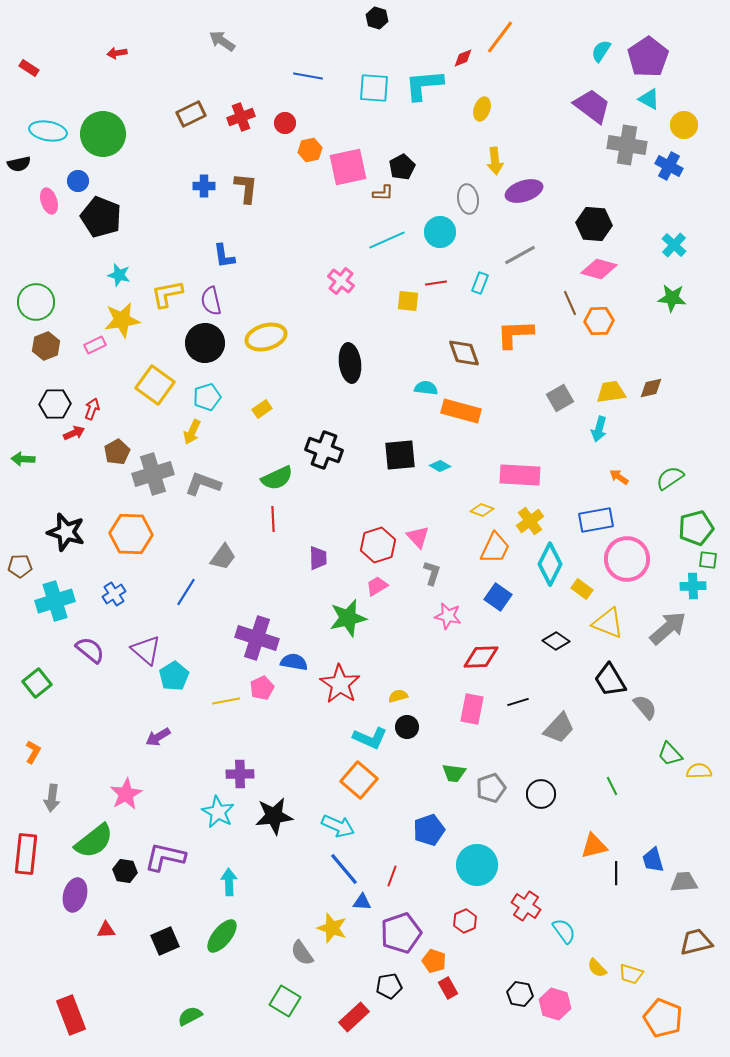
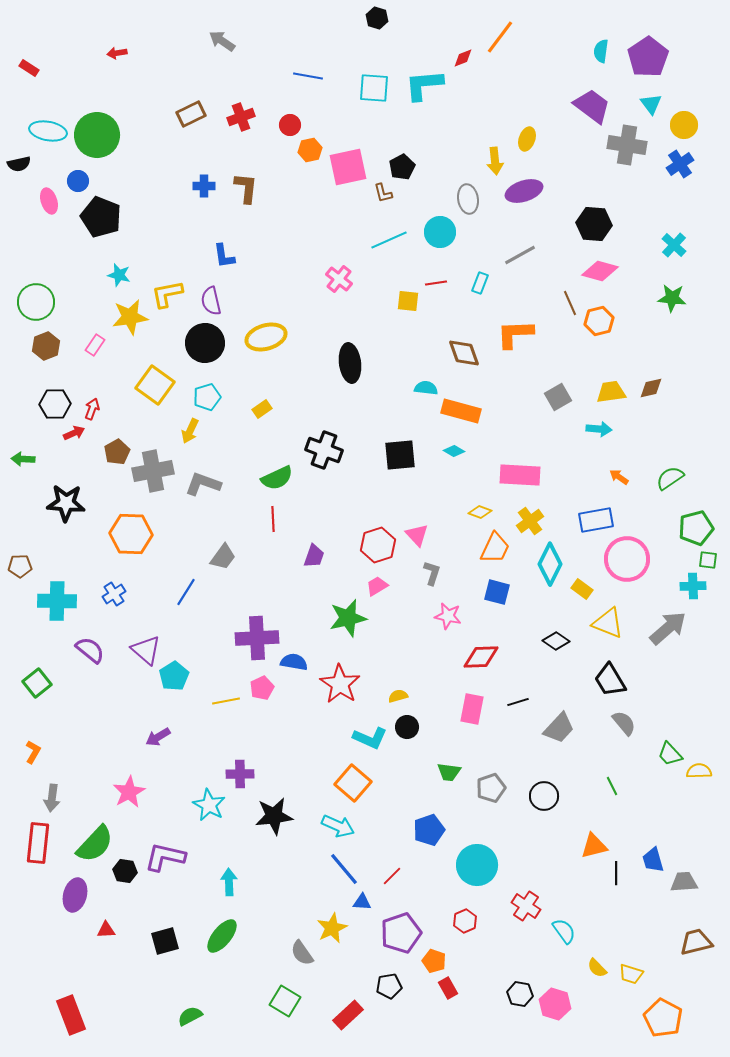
cyan semicircle at (601, 51): rotated 25 degrees counterclockwise
cyan triangle at (649, 99): moved 2 px right, 5 px down; rotated 25 degrees clockwise
yellow ellipse at (482, 109): moved 45 px right, 30 px down
red circle at (285, 123): moved 5 px right, 2 px down
green circle at (103, 134): moved 6 px left, 1 px down
blue cross at (669, 166): moved 11 px right, 2 px up; rotated 28 degrees clockwise
brown L-shape at (383, 193): rotated 75 degrees clockwise
cyan line at (387, 240): moved 2 px right
pink diamond at (599, 269): moved 1 px right, 2 px down
pink cross at (341, 281): moved 2 px left, 2 px up
yellow star at (122, 320): moved 8 px right, 3 px up
orange hexagon at (599, 321): rotated 12 degrees counterclockwise
pink rectangle at (95, 345): rotated 30 degrees counterclockwise
gray square at (560, 398): moved 2 px left, 1 px up
cyan arrow at (599, 429): rotated 100 degrees counterclockwise
yellow arrow at (192, 432): moved 2 px left, 1 px up
cyan diamond at (440, 466): moved 14 px right, 15 px up
gray cross at (153, 474): moved 3 px up; rotated 6 degrees clockwise
yellow diamond at (482, 510): moved 2 px left, 2 px down
black star at (66, 532): moved 29 px up; rotated 12 degrees counterclockwise
pink triangle at (418, 537): moved 1 px left, 2 px up
purple trapezoid at (318, 558): moved 4 px left, 2 px up; rotated 20 degrees clockwise
blue square at (498, 597): moved 1 px left, 5 px up; rotated 20 degrees counterclockwise
cyan cross at (55, 601): moved 2 px right; rotated 18 degrees clockwise
purple cross at (257, 638): rotated 21 degrees counterclockwise
gray semicircle at (645, 707): moved 21 px left, 16 px down
green trapezoid at (454, 773): moved 5 px left, 1 px up
orange square at (359, 780): moved 6 px left, 3 px down
pink star at (126, 794): moved 3 px right, 2 px up
black circle at (541, 794): moved 3 px right, 2 px down
cyan star at (218, 812): moved 9 px left, 7 px up
green semicircle at (94, 841): moved 1 px right, 3 px down; rotated 9 degrees counterclockwise
red rectangle at (26, 854): moved 12 px right, 11 px up
red line at (392, 876): rotated 25 degrees clockwise
yellow star at (332, 928): rotated 28 degrees clockwise
black square at (165, 941): rotated 8 degrees clockwise
red rectangle at (354, 1017): moved 6 px left, 2 px up
orange pentagon at (663, 1018): rotated 6 degrees clockwise
